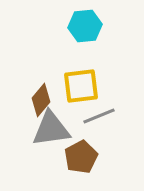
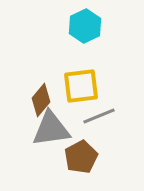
cyan hexagon: rotated 20 degrees counterclockwise
